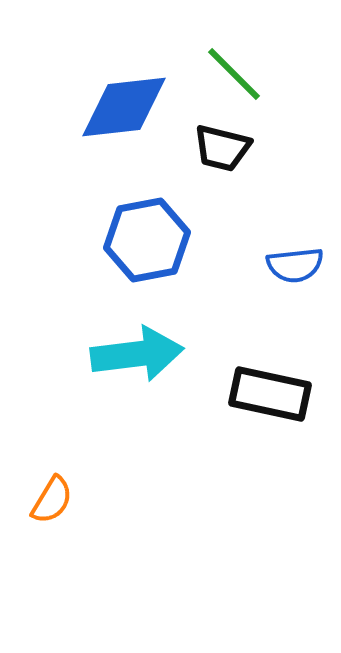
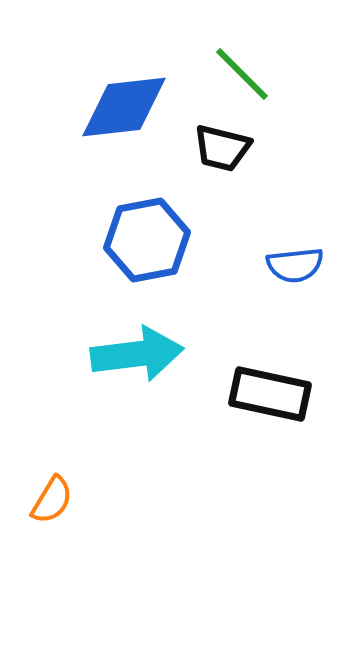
green line: moved 8 px right
